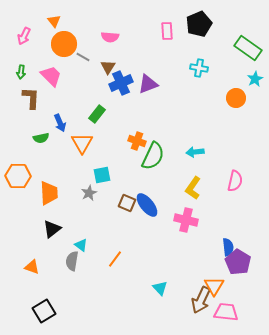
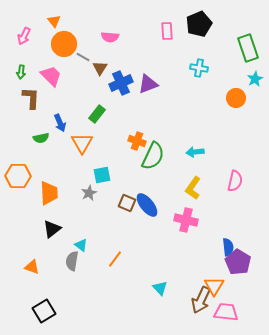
green rectangle at (248, 48): rotated 36 degrees clockwise
brown triangle at (108, 67): moved 8 px left, 1 px down
